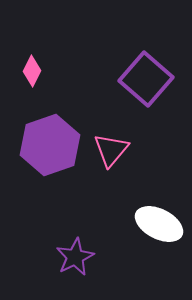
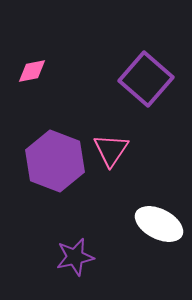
pink diamond: rotated 52 degrees clockwise
purple hexagon: moved 5 px right, 16 px down; rotated 20 degrees counterclockwise
pink triangle: rotated 6 degrees counterclockwise
purple star: rotated 15 degrees clockwise
